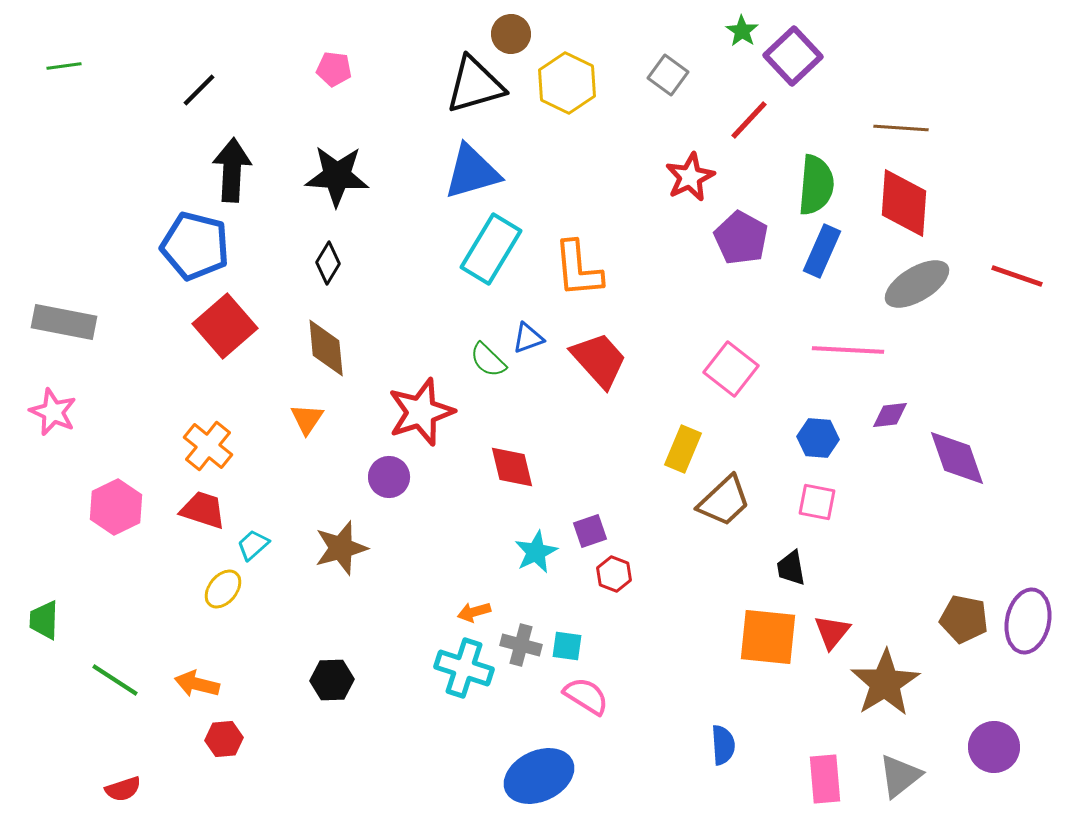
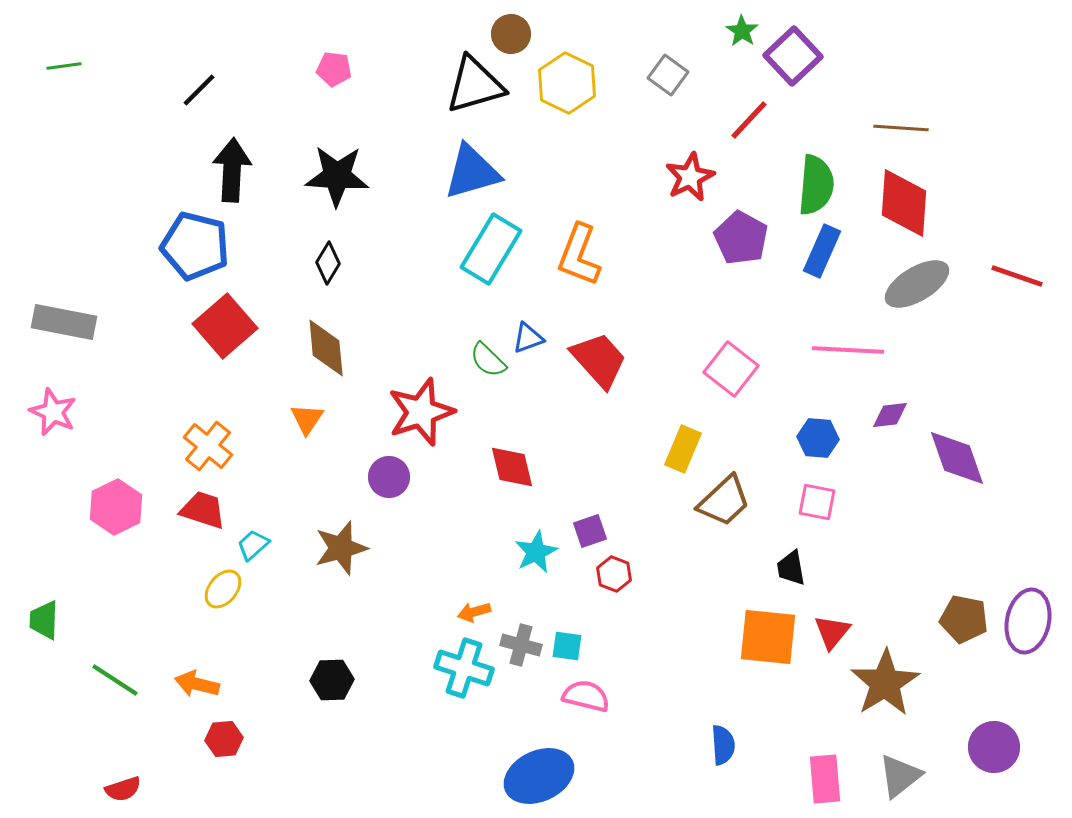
orange L-shape at (578, 269): moved 1 px right, 14 px up; rotated 26 degrees clockwise
pink semicircle at (586, 696): rotated 18 degrees counterclockwise
